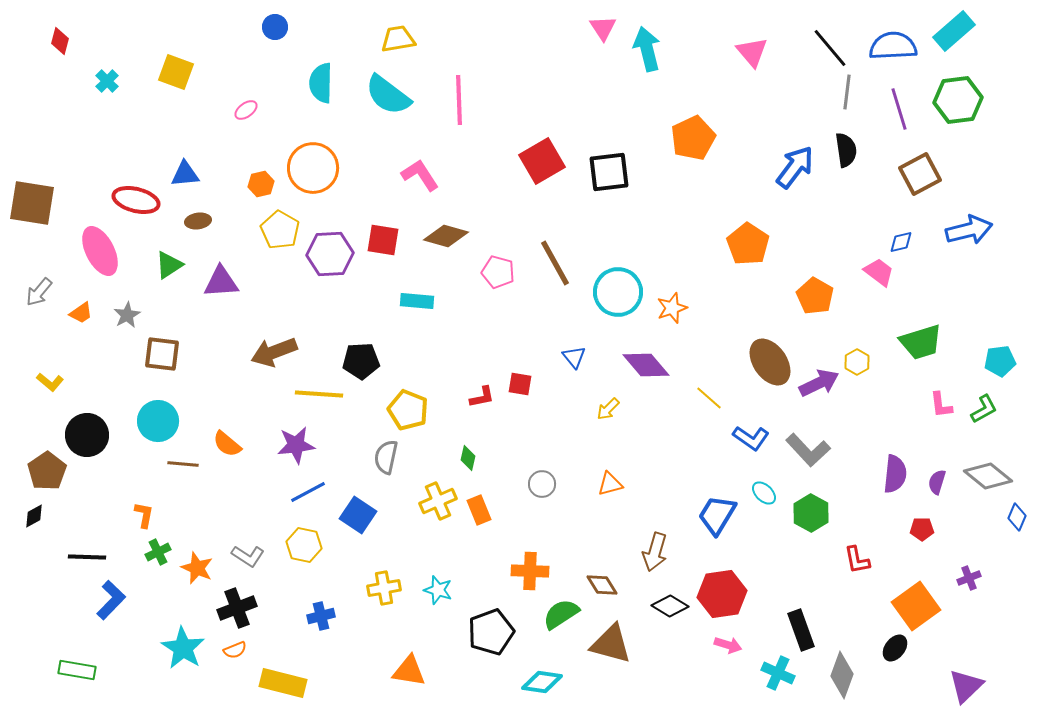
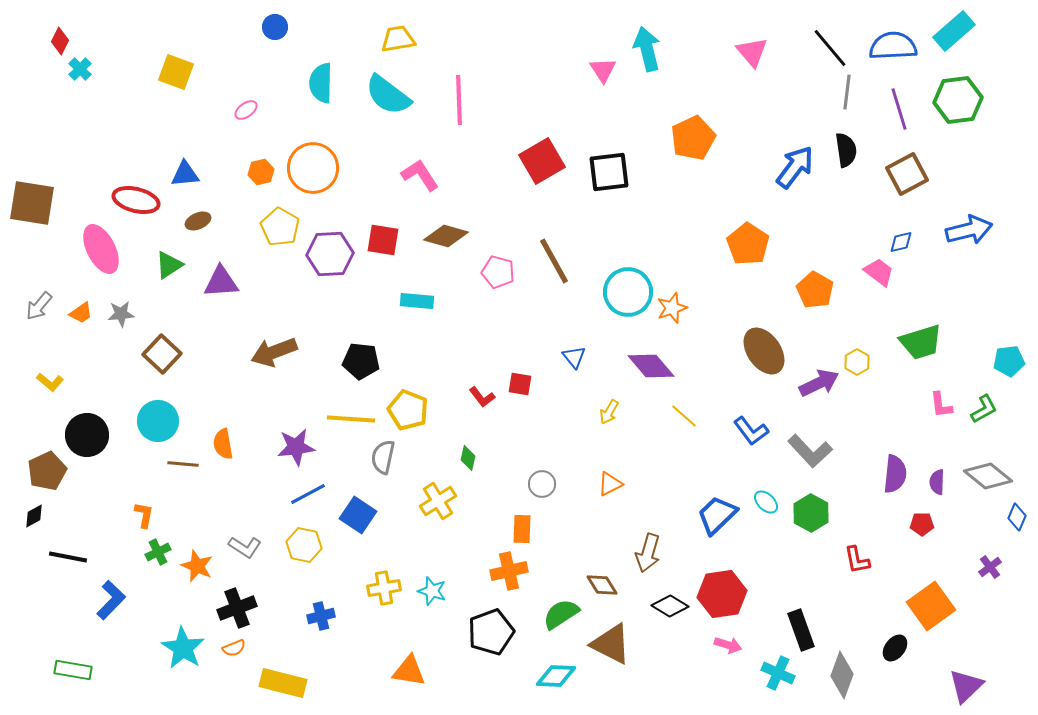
pink triangle at (603, 28): moved 42 px down
red diamond at (60, 41): rotated 12 degrees clockwise
cyan cross at (107, 81): moved 27 px left, 12 px up
brown square at (920, 174): moved 13 px left
orange hexagon at (261, 184): moved 12 px up
brown ellipse at (198, 221): rotated 15 degrees counterclockwise
yellow pentagon at (280, 230): moved 3 px up
pink ellipse at (100, 251): moved 1 px right, 2 px up
brown line at (555, 263): moved 1 px left, 2 px up
gray arrow at (39, 292): moved 14 px down
cyan circle at (618, 292): moved 10 px right
orange pentagon at (815, 296): moved 6 px up
gray star at (127, 315): moved 6 px left, 1 px up; rotated 24 degrees clockwise
brown square at (162, 354): rotated 36 degrees clockwise
black pentagon at (361, 361): rotated 9 degrees clockwise
cyan pentagon at (1000, 361): moved 9 px right
brown ellipse at (770, 362): moved 6 px left, 11 px up
purple diamond at (646, 365): moved 5 px right, 1 px down
yellow line at (319, 394): moved 32 px right, 25 px down
red L-shape at (482, 397): rotated 64 degrees clockwise
yellow line at (709, 398): moved 25 px left, 18 px down
yellow arrow at (608, 409): moved 1 px right, 3 px down; rotated 15 degrees counterclockwise
blue L-shape at (751, 438): moved 7 px up; rotated 18 degrees clockwise
orange semicircle at (227, 444): moved 4 px left; rotated 40 degrees clockwise
purple star at (296, 445): moved 2 px down
gray L-shape at (808, 450): moved 2 px right, 1 px down
gray semicircle at (386, 457): moved 3 px left
brown pentagon at (47, 471): rotated 9 degrees clockwise
purple semicircle at (937, 482): rotated 15 degrees counterclockwise
orange triangle at (610, 484): rotated 12 degrees counterclockwise
blue line at (308, 492): moved 2 px down
cyan ellipse at (764, 493): moved 2 px right, 9 px down
yellow cross at (438, 501): rotated 9 degrees counterclockwise
orange rectangle at (479, 510): moved 43 px right, 19 px down; rotated 24 degrees clockwise
blue trapezoid at (717, 515): rotated 15 degrees clockwise
red pentagon at (922, 529): moved 5 px up
brown arrow at (655, 552): moved 7 px left, 1 px down
gray L-shape at (248, 556): moved 3 px left, 9 px up
black line at (87, 557): moved 19 px left; rotated 9 degrees clockwise
orange star at (197, 568): moved 2 px up
orange cross at (530, 571): moved 21 px left; rotated 15 degrees counterclockwise
purple cross at (969, 578): moved 21 px right, 11 px up; rotated 15 degrees counterclockwise
cyan star at (438, 590): moved 6 px left, 1 px down
orange square at (916, 606): moved 15 px right
brown triangle at (611, 644): rotated 12 degrees clockwise
orange semicircle at (235, 650): moved 1 px left, 2 px up
green rectangle at (77, 670): moved 4 px left
cyan diamond at (542, 682): moved 14 px right, 6 px up; rotated 6 degrees counterclockwise
